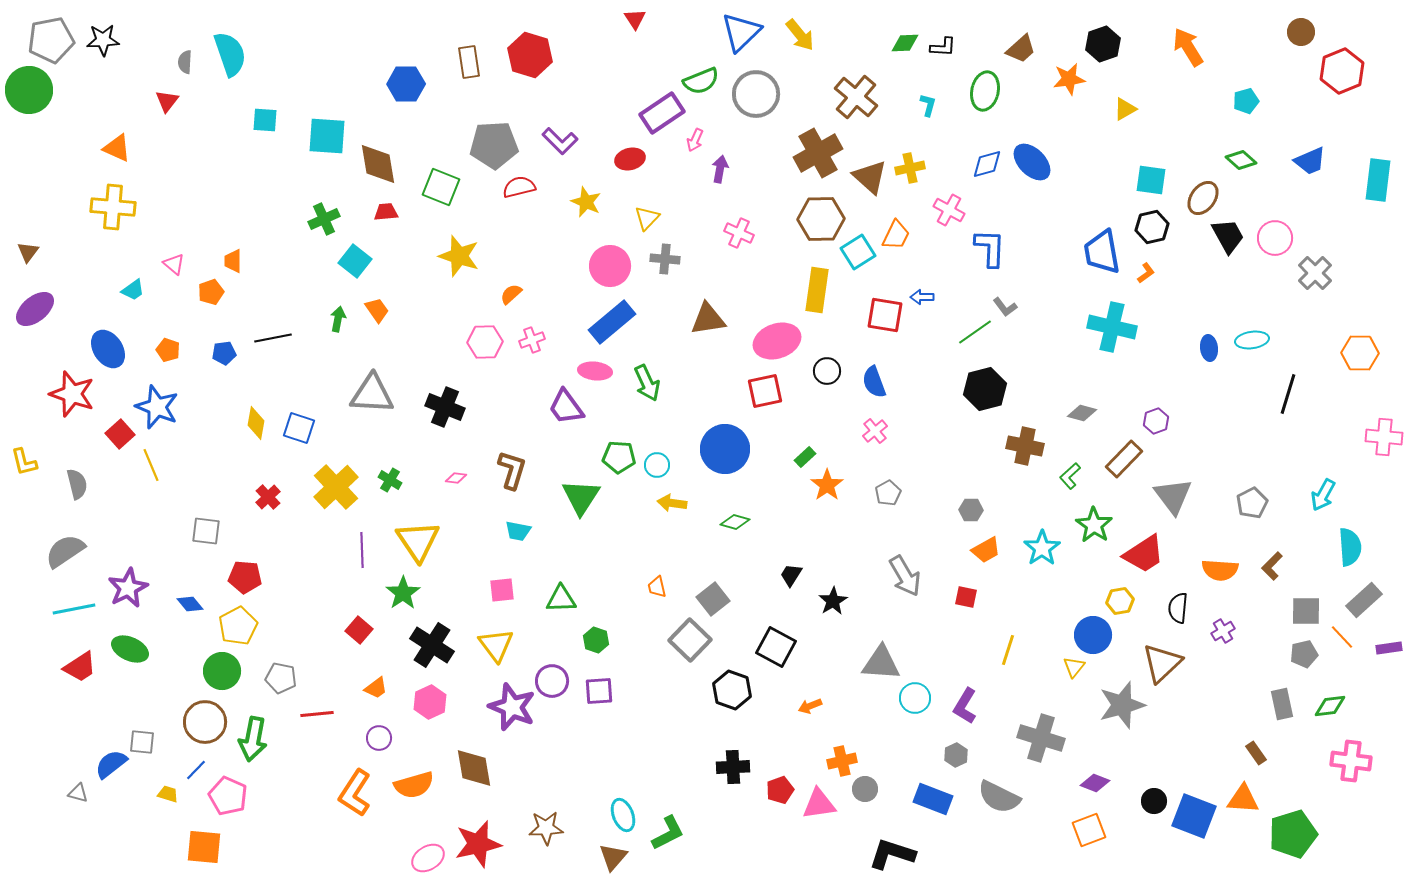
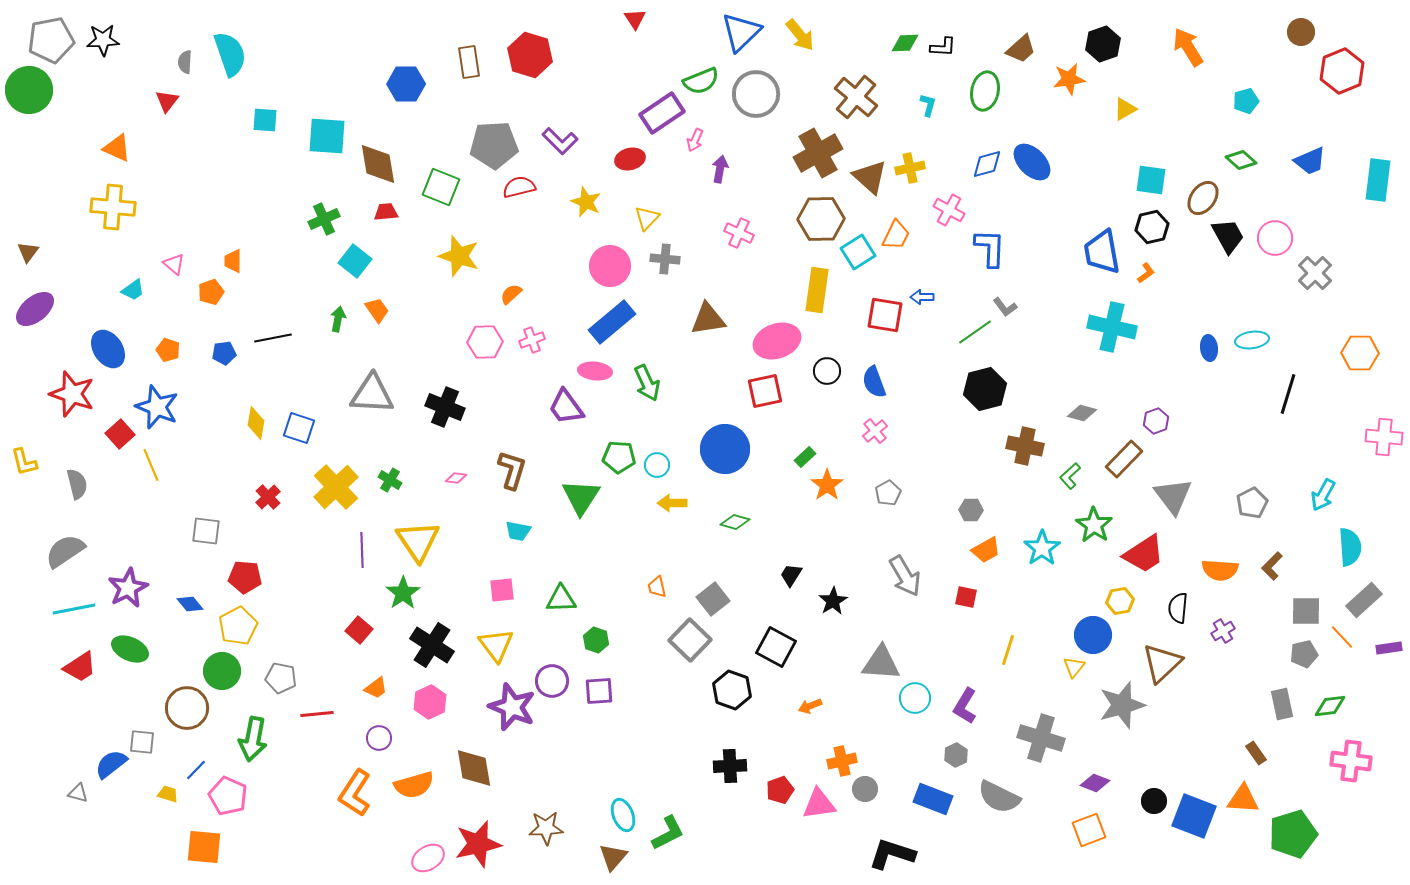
yellow arrow at (672, 503): rotated 8 degrees counterclockwise
brown circle at (205, 722): moved 18 px left, 14 px up
black cross at (733, 767): moved 3 px left, 1 px up
